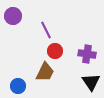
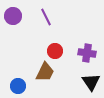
purple line: moved 13 px up
purple cross: moved 1 px up
